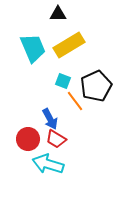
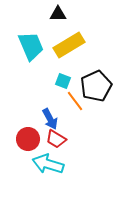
cyan trapezoid: moved 2 px left, 2 px up
